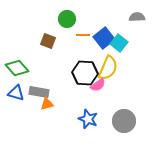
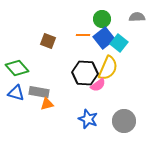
green circle: moved 35 px right
